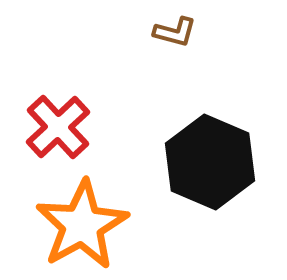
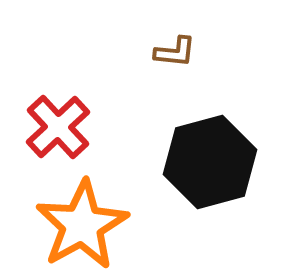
brown L-shape: moved 20 px down; rotated 9 degrees counterclockwise
black hexagon: rotated 22 degrees clockwise
